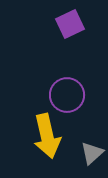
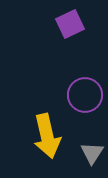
purple circle: moved 18 px right
gray triangle: rotated 15 degrees counterclockwise
